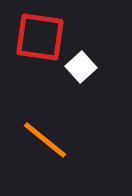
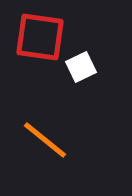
white square: rotated 16 degrees clockwise
